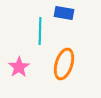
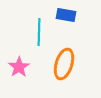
blue rectangle: moved 2 px right, 2 px down
cyan line: moved 1 px left, 1 px down
